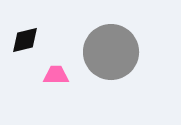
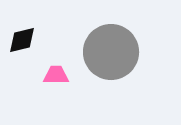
black diamond: moved 3 px left
